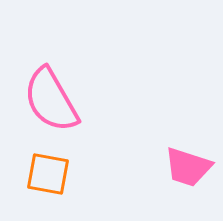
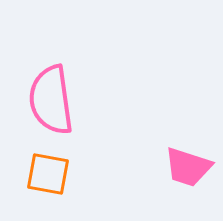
pink semicircle: rotated 22 degrees clockwise
